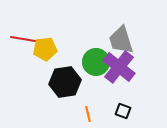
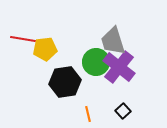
gray trapezoid: moved 8 px left, 1 px down
black square: rotated 28 degrees clockwise
